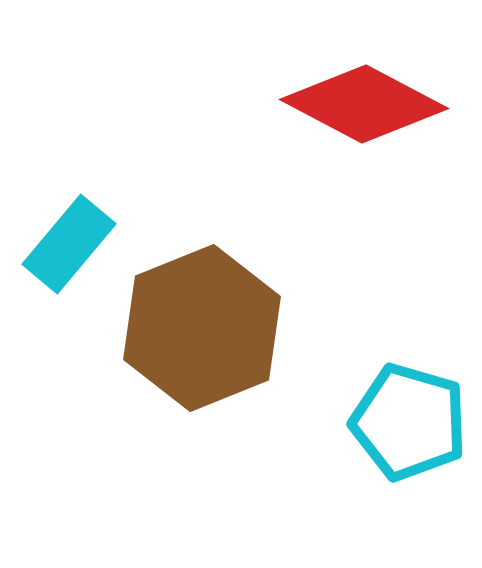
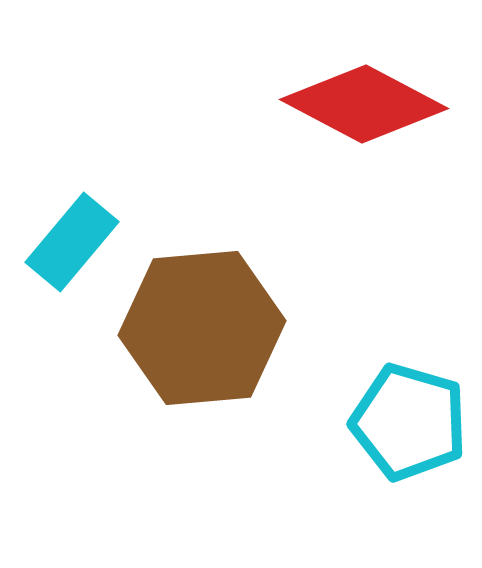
cyan rectangle: moved 3 px right, 2 px up
brown hexagon: rotated 17 degrees clockwise
